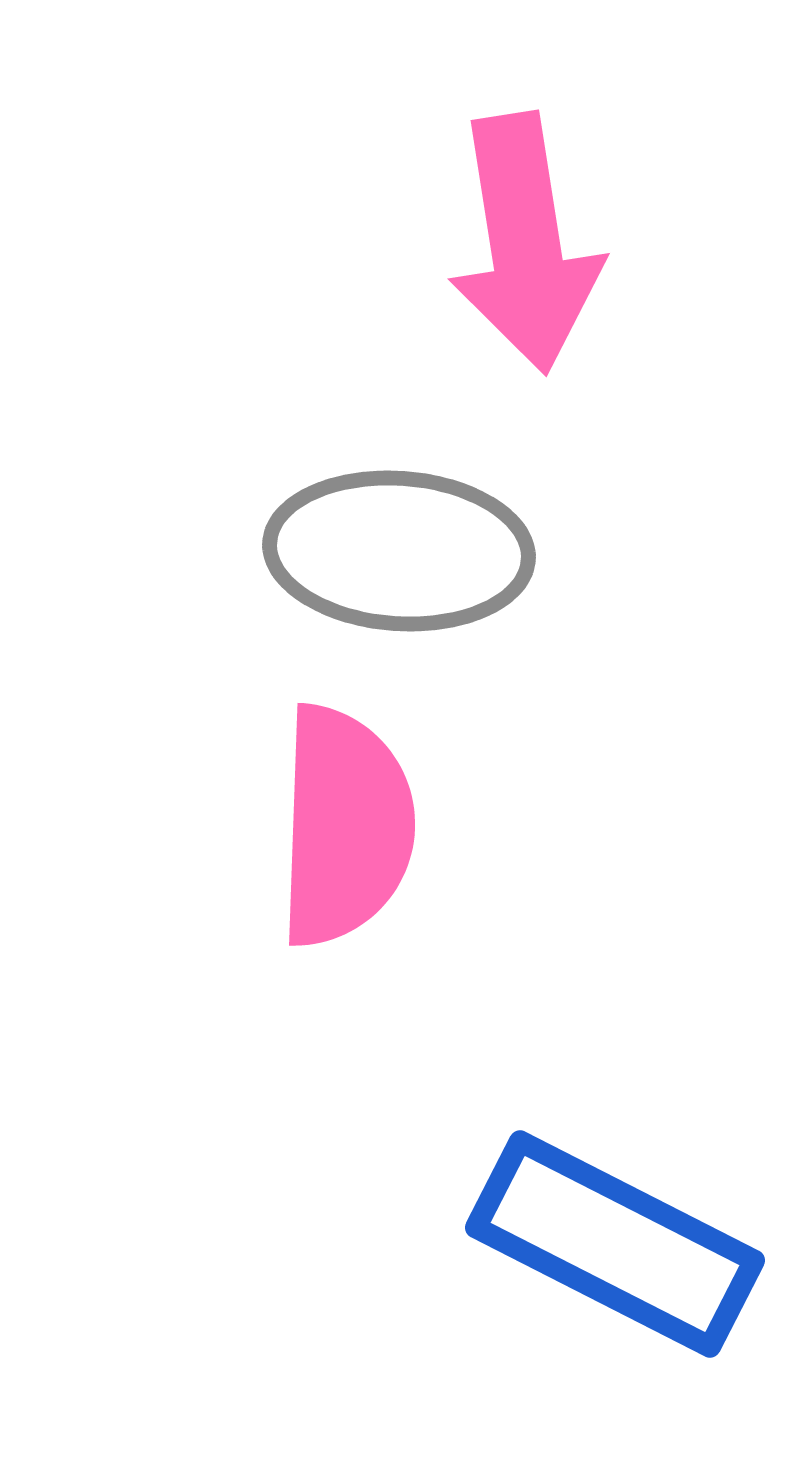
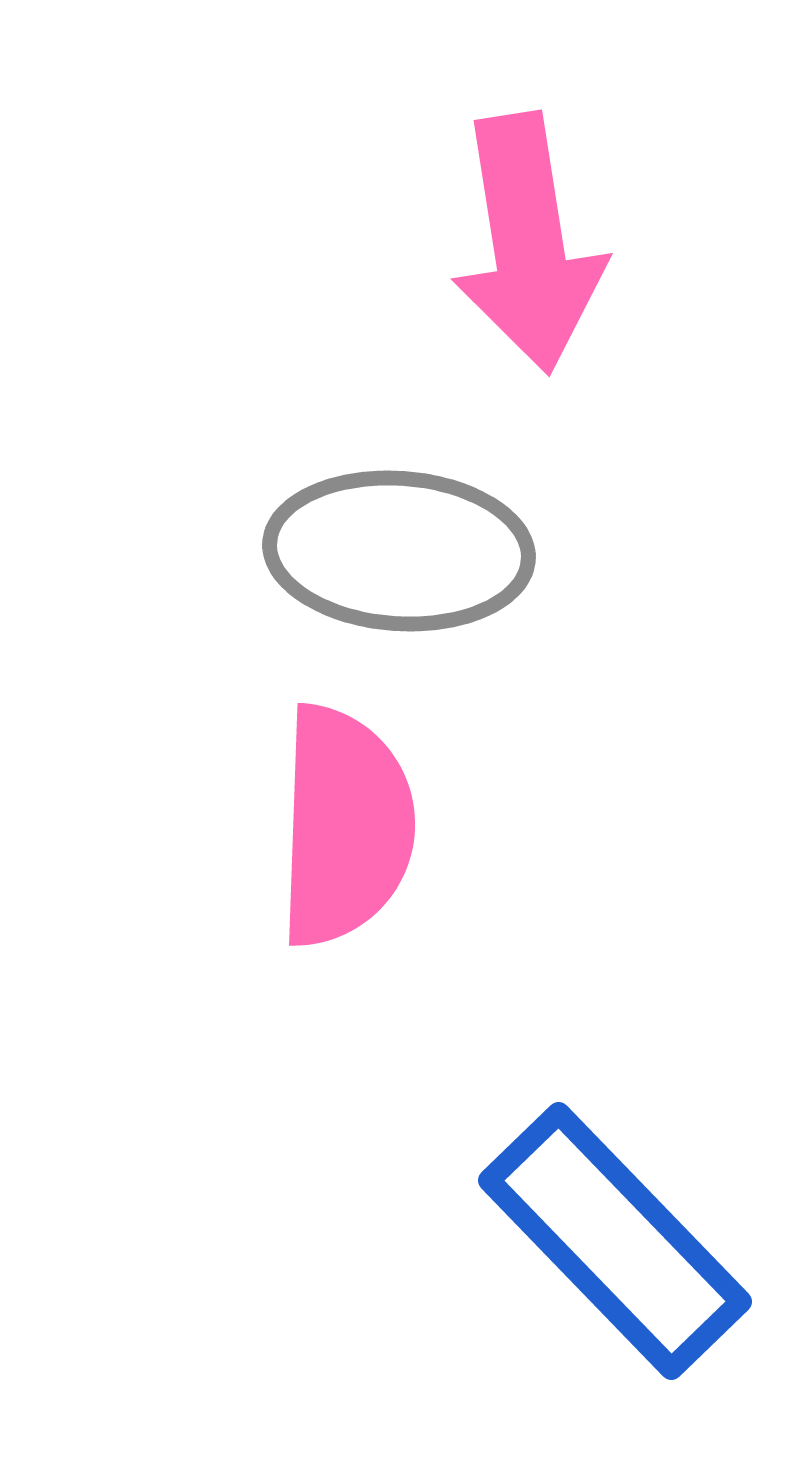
pink arrow: moved 3 px right
blue rectangle: moved 3 px up; rotated 19 degrees clockwise
